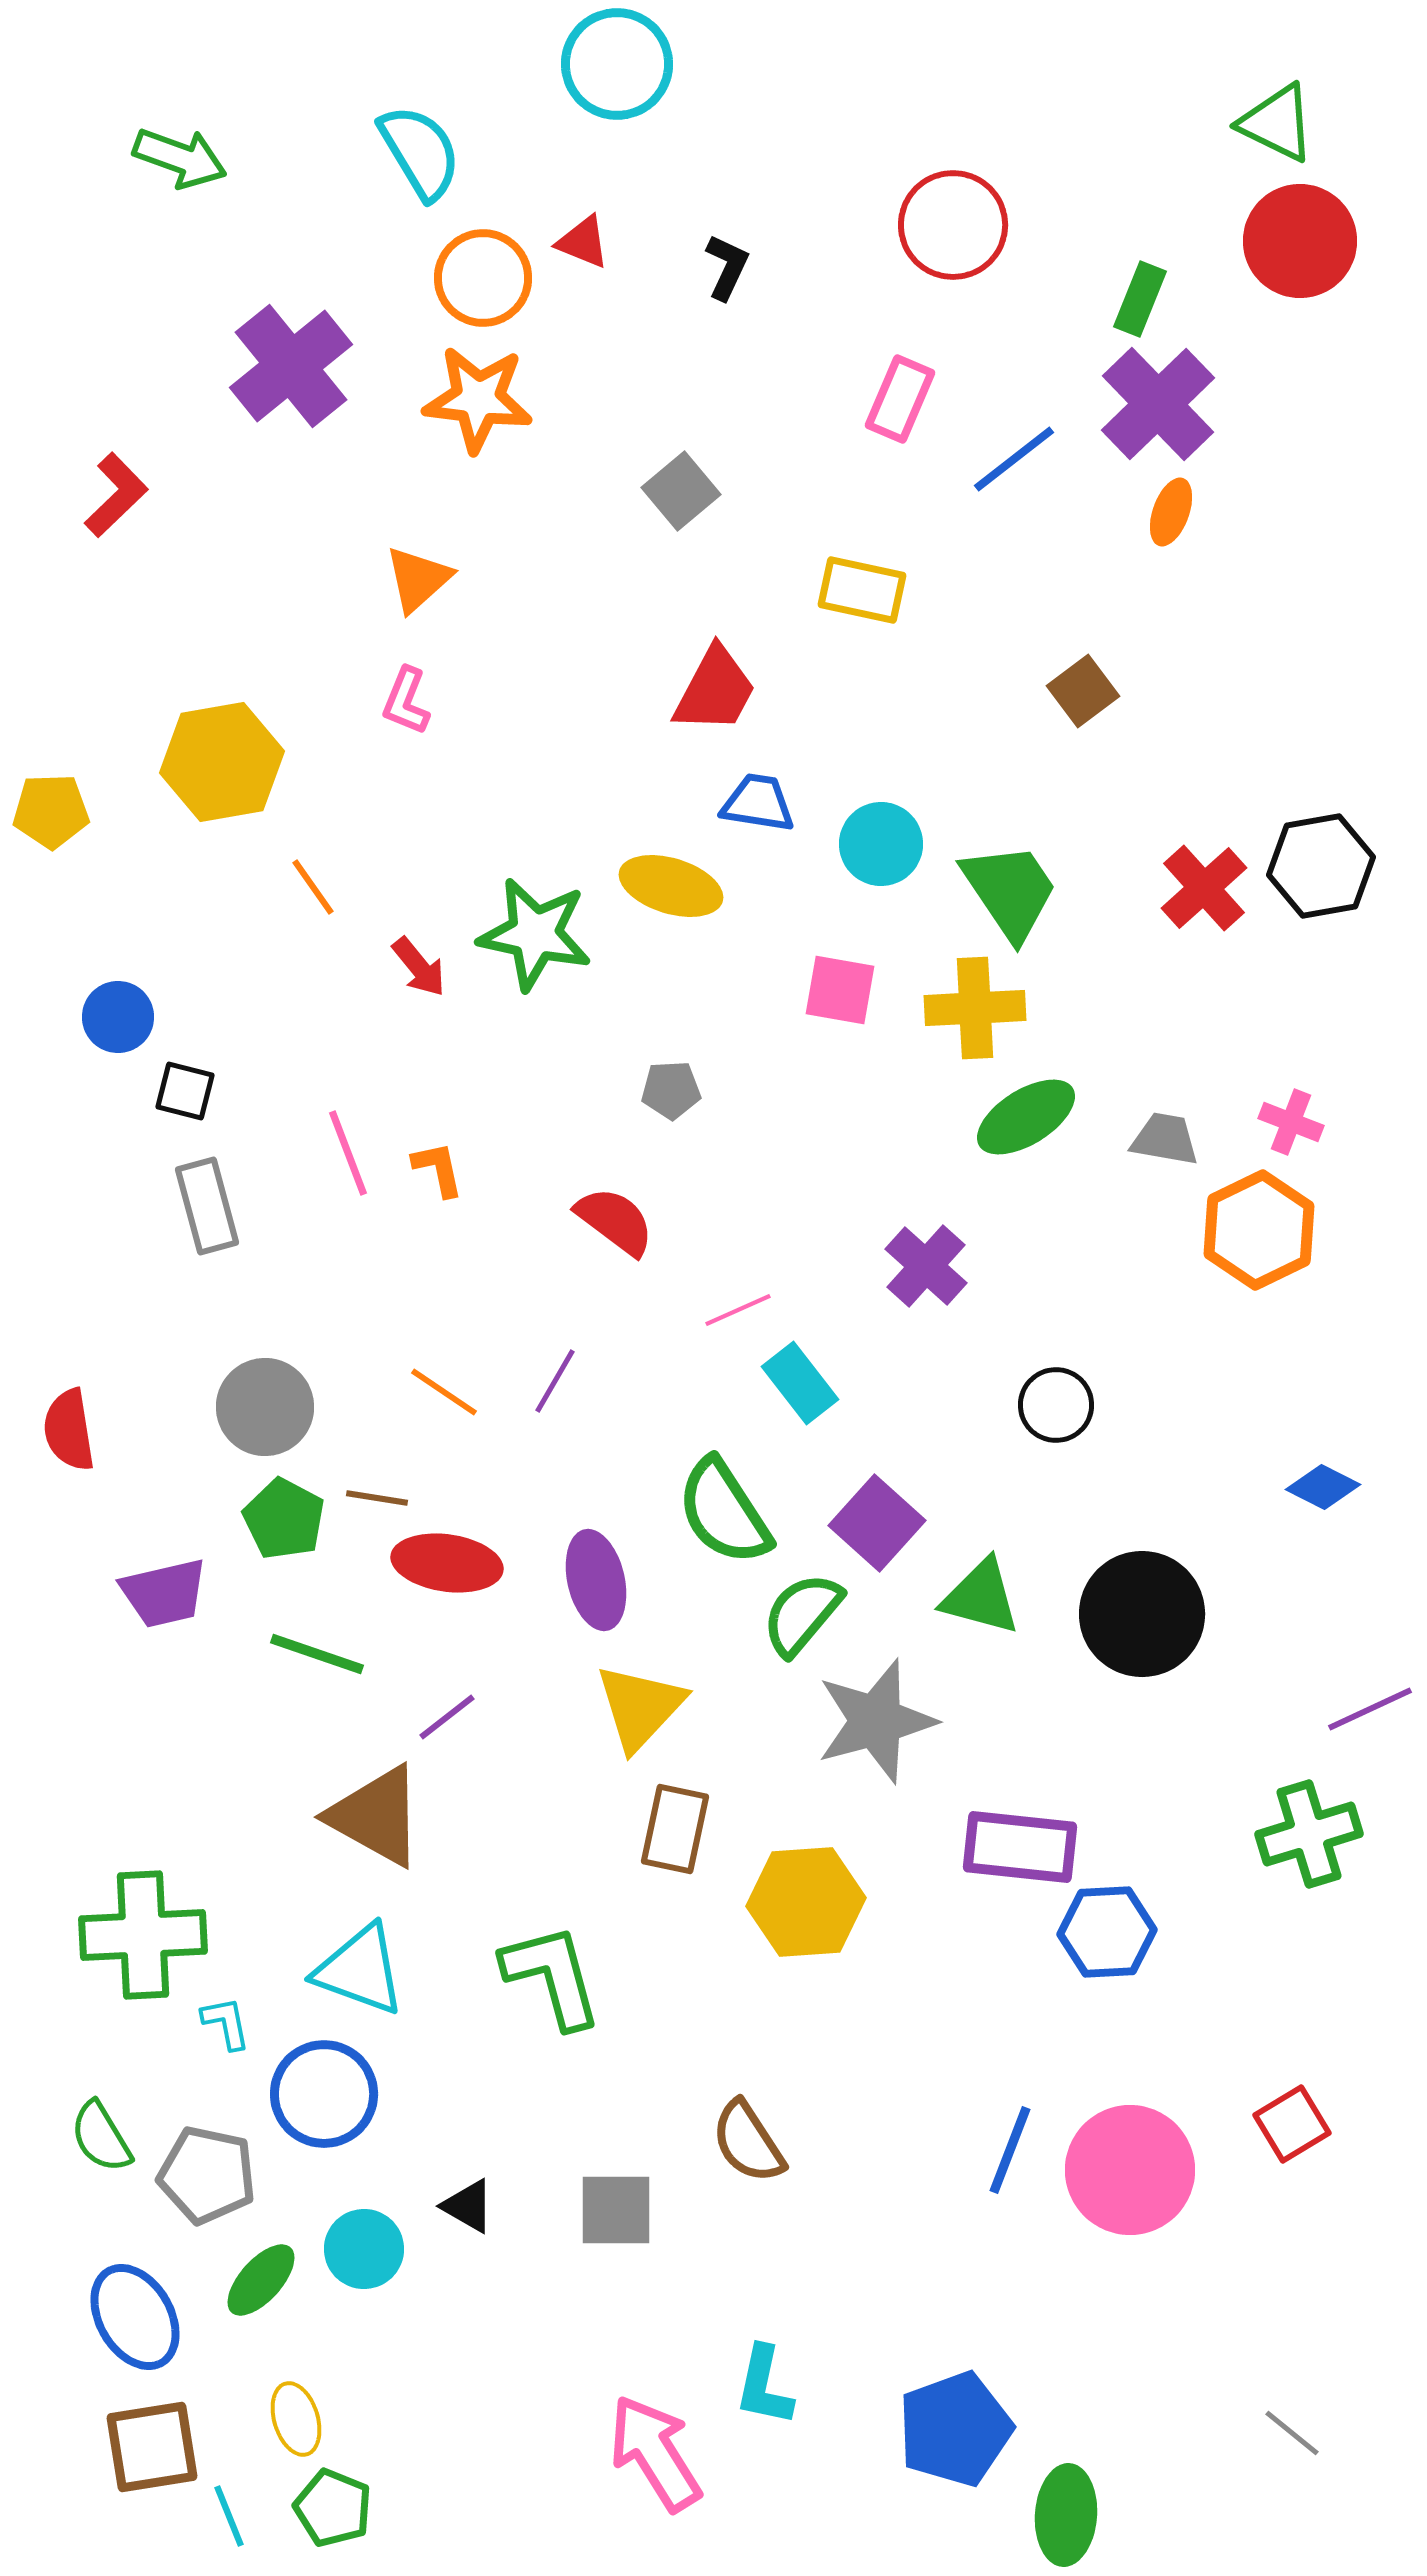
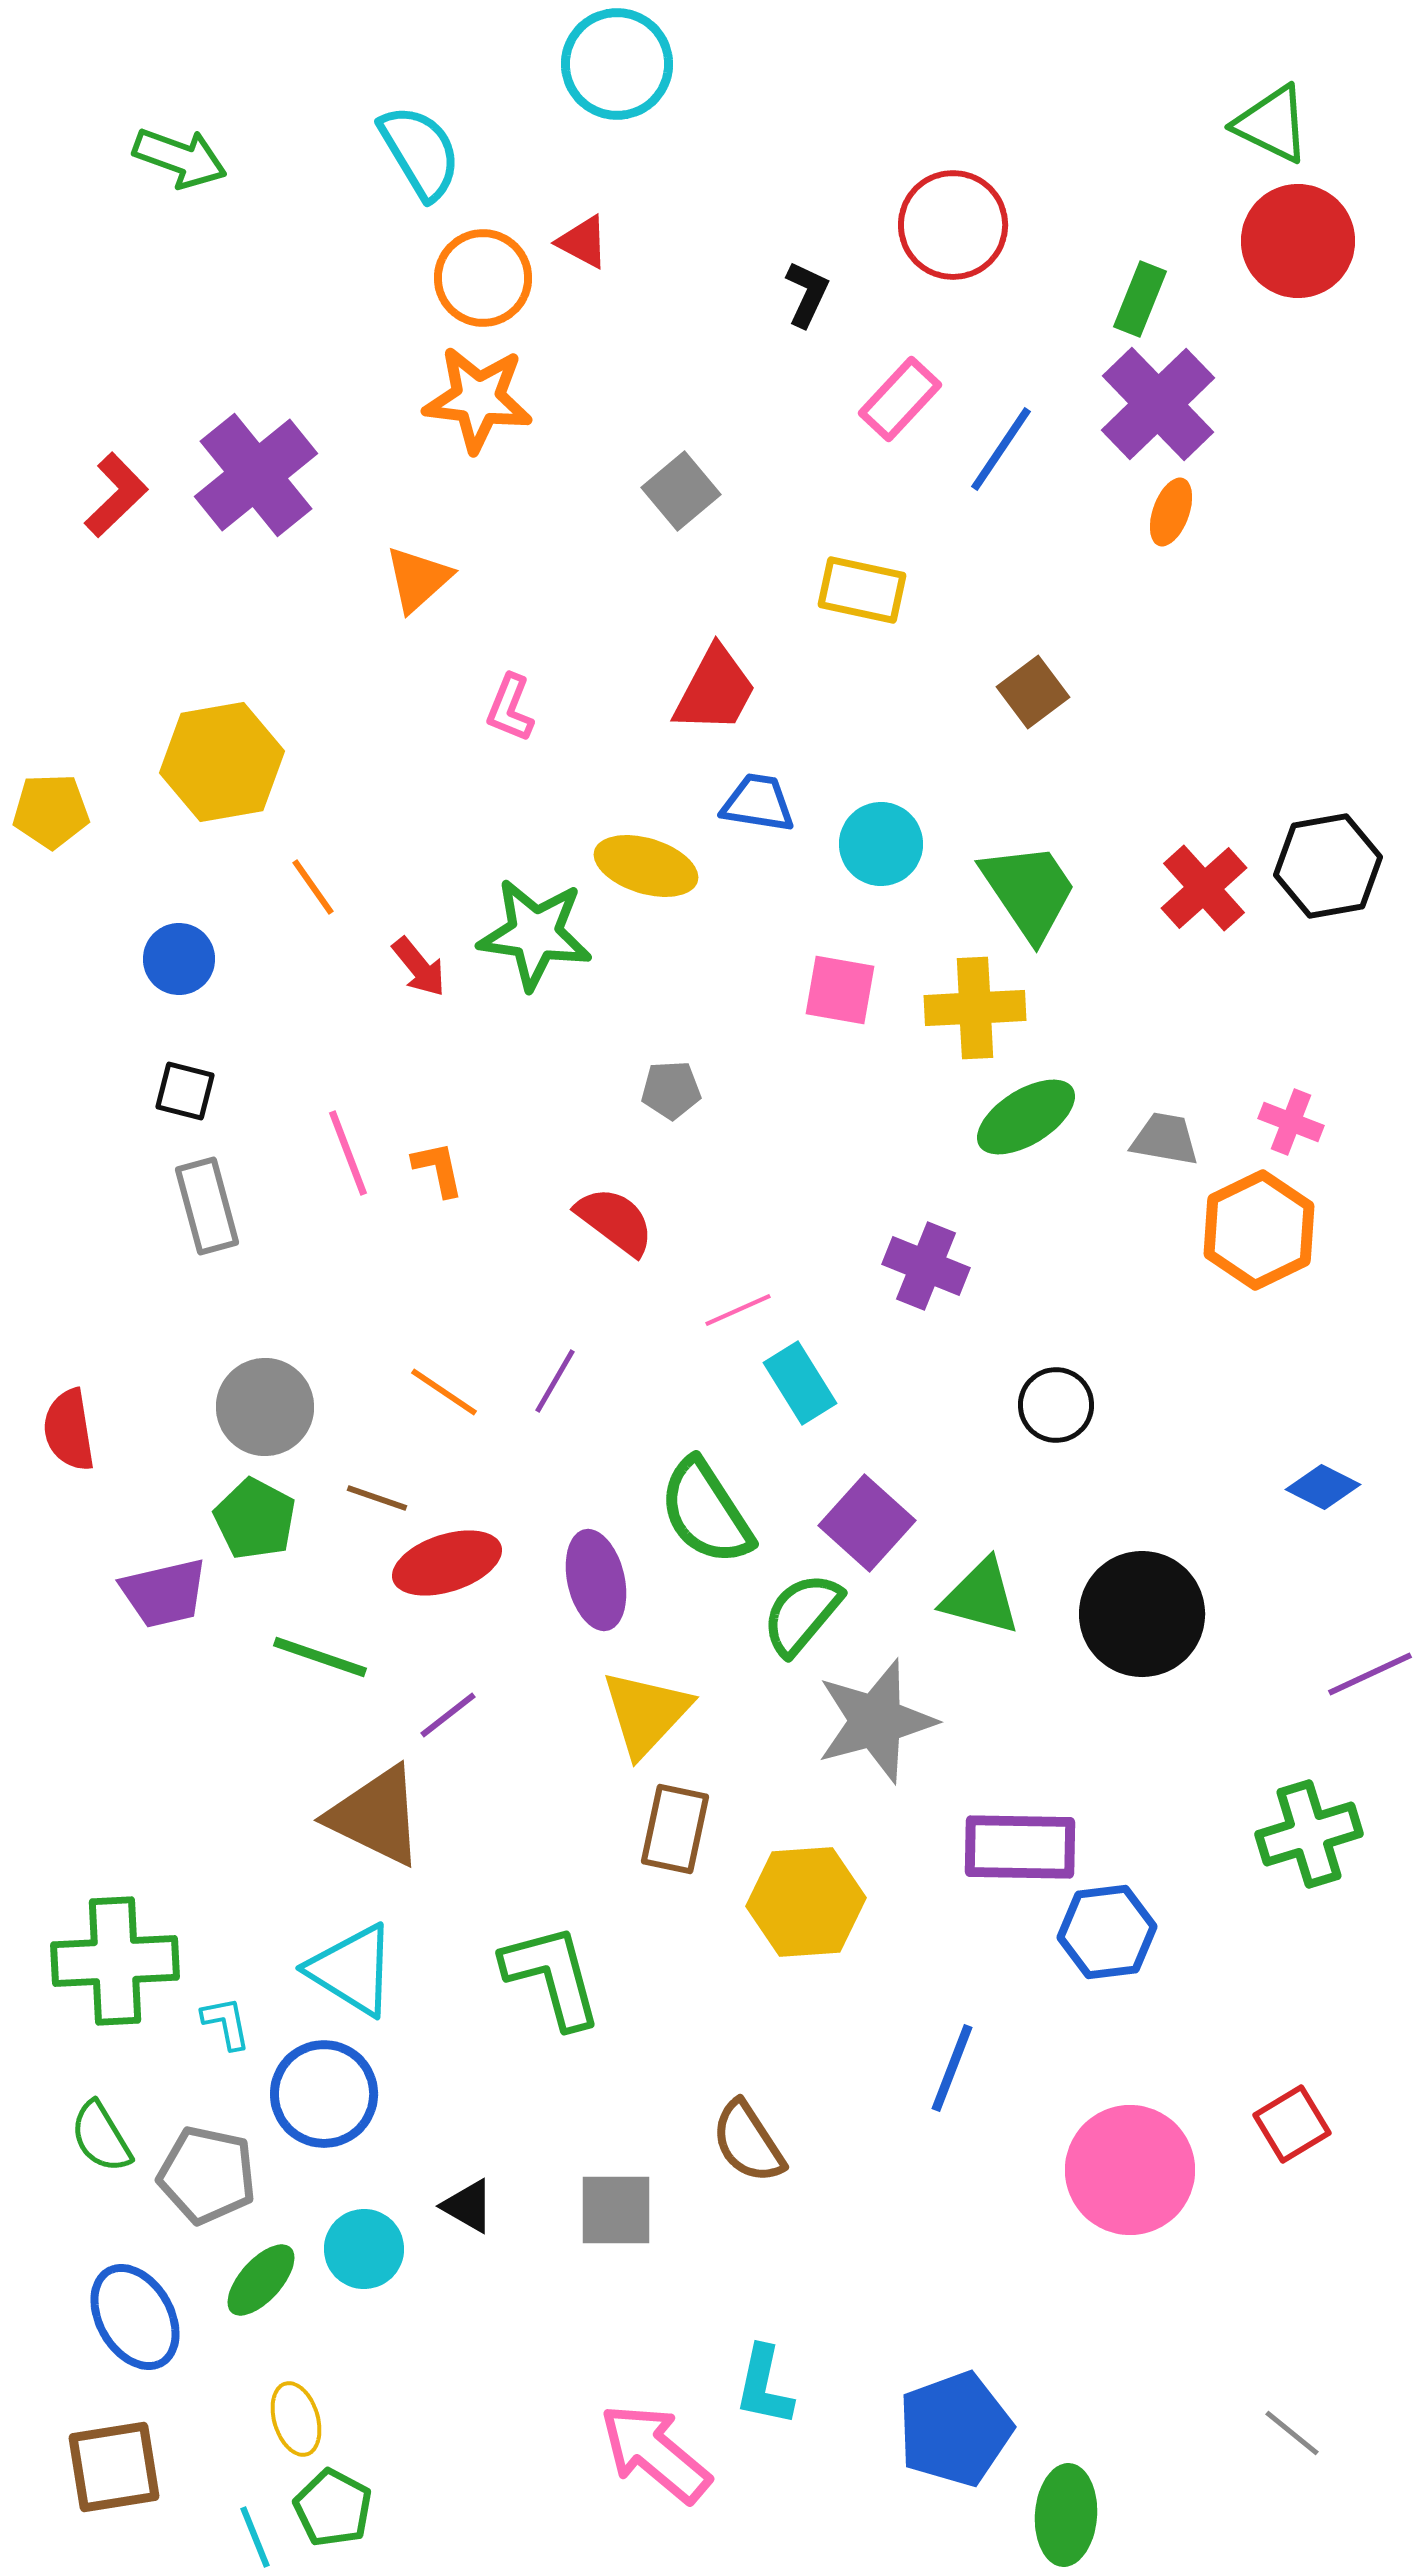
green triangle at (1277, 123): moved 5 px left, 1 px down
red circle at (1300, 241): moved 2 px left
red triangle at (583, 242): rotated 6 degrees clockwise
black L-shape at (727, 267): moved 80 px right, 27 px down
purple cross at (291, 366): moved 35 px left, 109 px down
pink rectangle at (900, 399): rotated 20 degrees clockwise
blue line at (1014, 459): moved 13 px left, 10 px up; rotated 18 degrees counterclockwise
brown square at (1083, 691): moved 50 px left, 1 px down
pink L-shape at (406, 701): moved 104 px right, 7 px down
black hexagon at (1321, 866): moved 7 px right
yellow ellipse at (671, 886): moved 25 px left, 20 px up
green trapezoid at (1010, 891): moved 19 px right
green star at (535, 934): rotated 4 degrees counterclockwise
blue circle at (118, 1017): moved 61 px right, 58 px up
purple cross at (926, 1266): rotated 20 degrees counterclockwise
cyan rectangle at (800, 1383): rotated 6 degrees clockwise
brown line at (377, 1498): rotated 10 degrees clockwise
green semicircle at (724, 1512): moved 18 px left
green pentagon at (284, 1519): moved 29 px left
purple square at (877, 1523): moved 10 px left
red ellipse at (447, 1563): rotated 26 degrees counterclockwise
green line at (317, 1654): moved 3 px right, 3 px down
yellow triangle at (640, 1707): moved 6 px right, 6 px down
purple line at (1370, 1709): moved 35 px up
purple line at (447, 1717): moved 1 px right, 2 px up
brown triangle at (376, 1816): rotated 3 degrees counterclockwise
purple rectangle at (1020, 1847): rotated 5 degrees counterclockwise
blue hexagon at (1107, 1932): rotated 4 degrees counterclockwise
green cross at (143, 1935): moved 28 px left, 26 px down
cyan triangle at (360, 1970): moved 8 px left; rotated 12 degrees clockwise
blue line at (1010, 2150): moved 58 px left, 82 px up
brown square at (152, 2447): moved 38 px left, 20 px down
pink arrow at (655, 2453): rotated 18 degrees counterclockwise
green pentagon at (333, 2508): rotated 6 degrees clockwise
cyan line at (229, 2516): moved 26 px right, 21 px down
